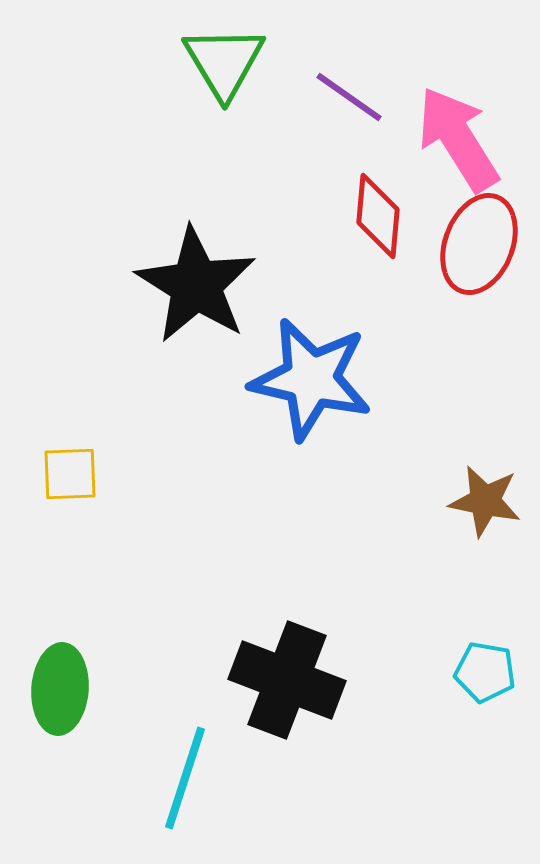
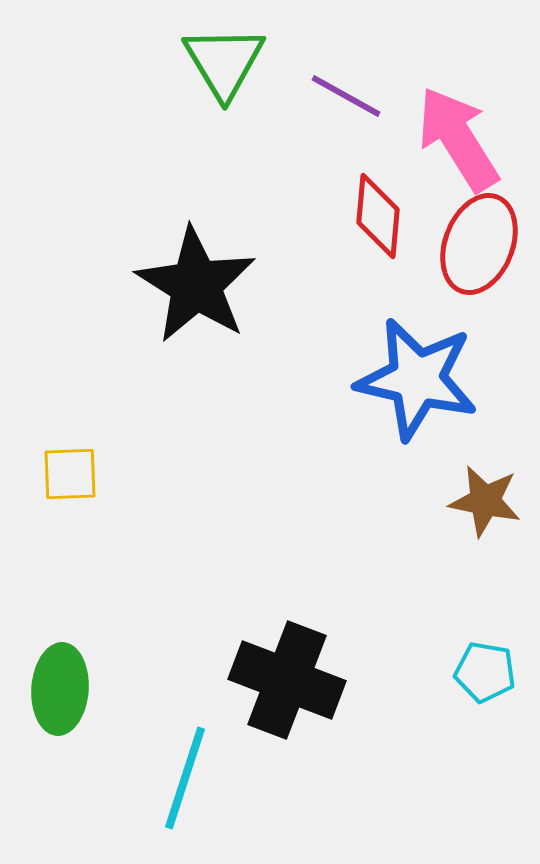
purple line: moved 3 px left, 1 px up; rotated 6 degrees counterclockwise
blue star: moved 106 px right
